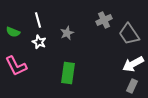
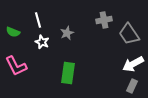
gray cross: rotated 14 degrees clockwise
white star: moved 3 px right
